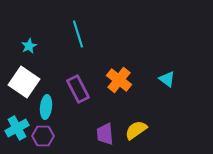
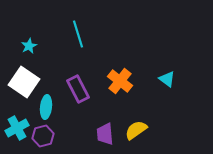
orange cross: moved 1 px right, 1 px down
purple hexagon: rotated 15 degrees counterclockwise
